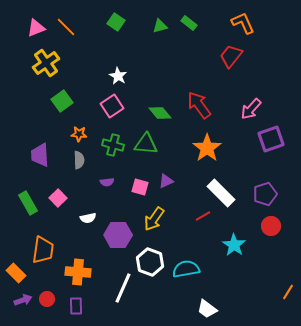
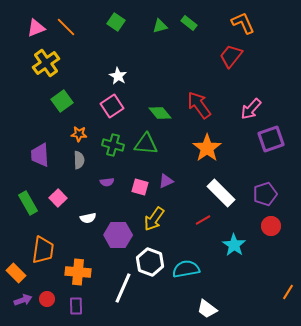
red line at (203, 216): moved 4 px down
